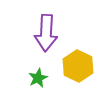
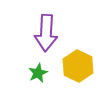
green star: moved 5 px up
